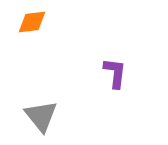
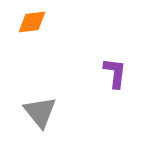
gray triangle: moved 1 px left, 4 px up
